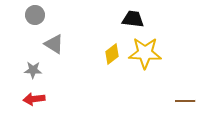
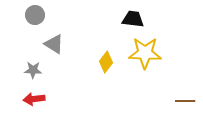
yellow diamond: moved 6 px left, 8 px down; rotated 15 degrees counterclockwise
